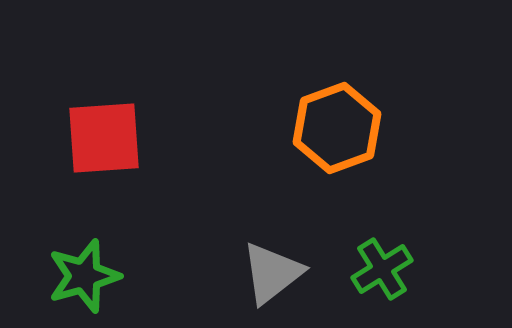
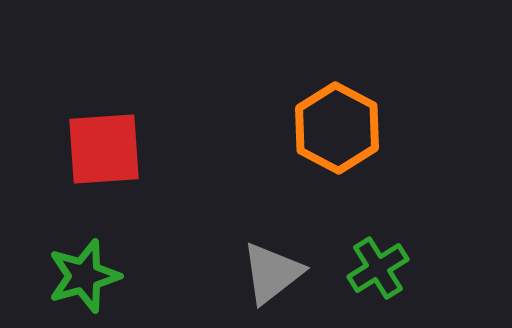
orange hexagon: rotated 12 degrees counterclockwise
red square: moved 11 px down
green cross: moved 4 px left, 1 px up
